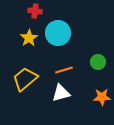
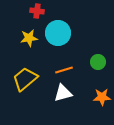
red cross: moved 2 px right
yellow star: rotated 24 degrees clockwise
white triangle: moved 2 px right
